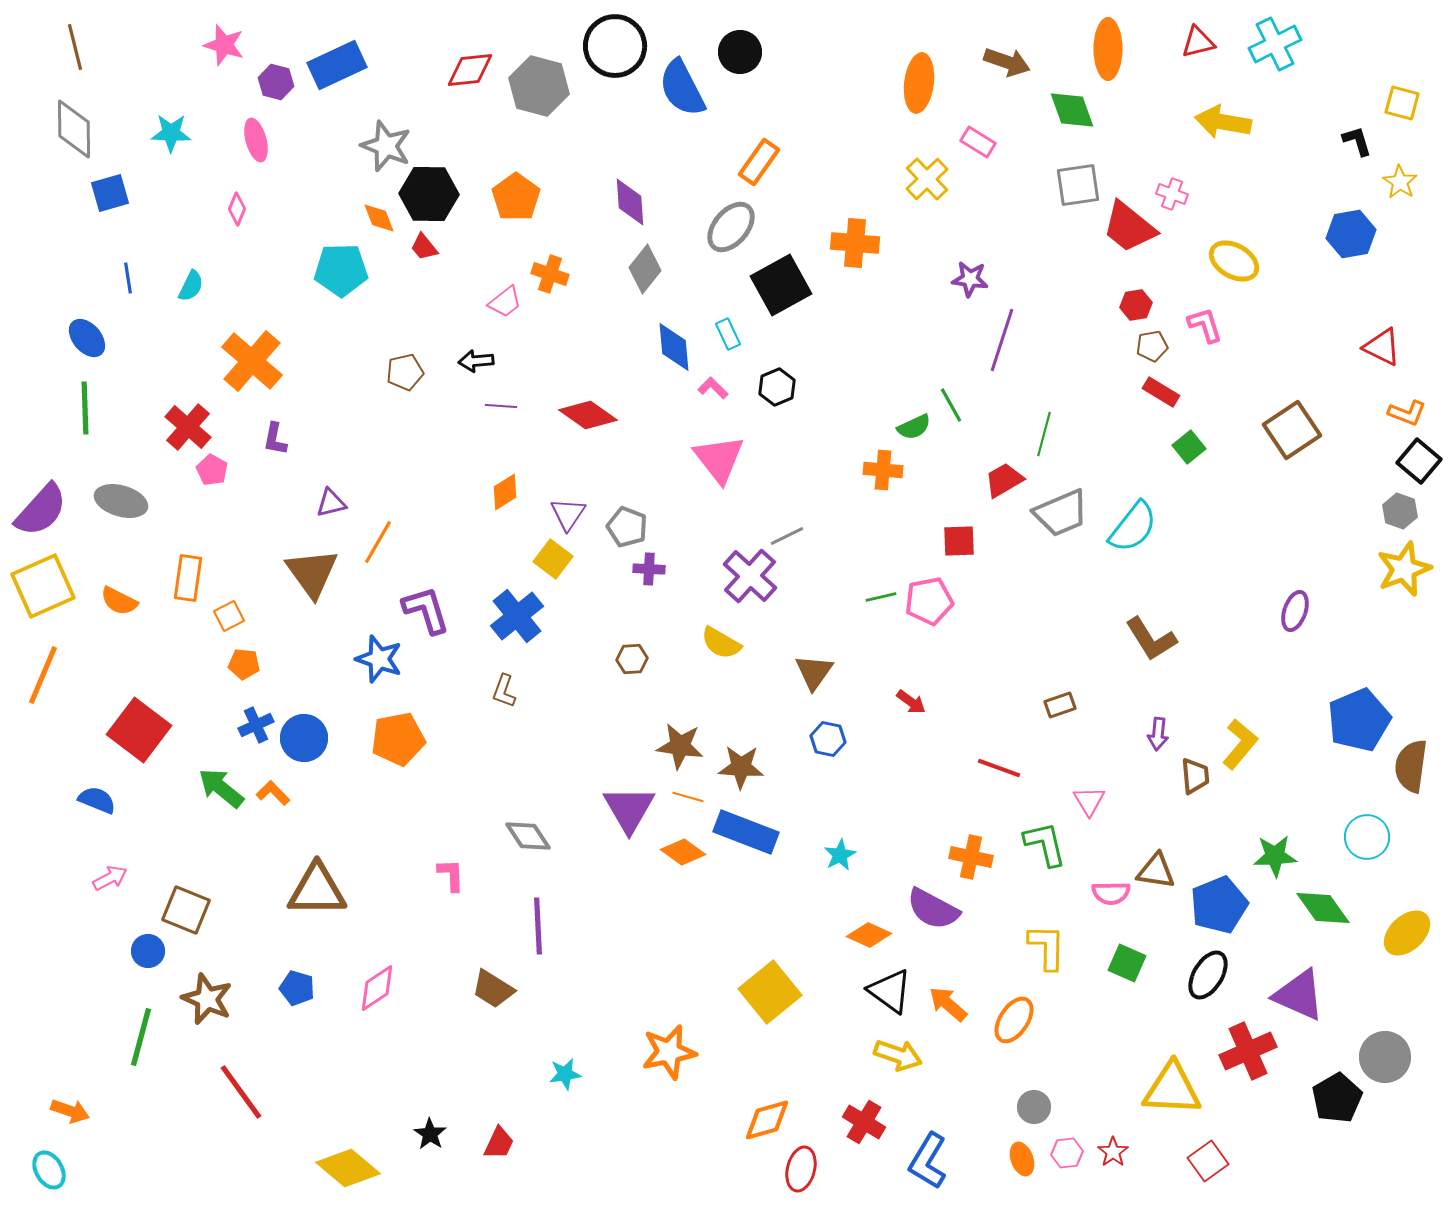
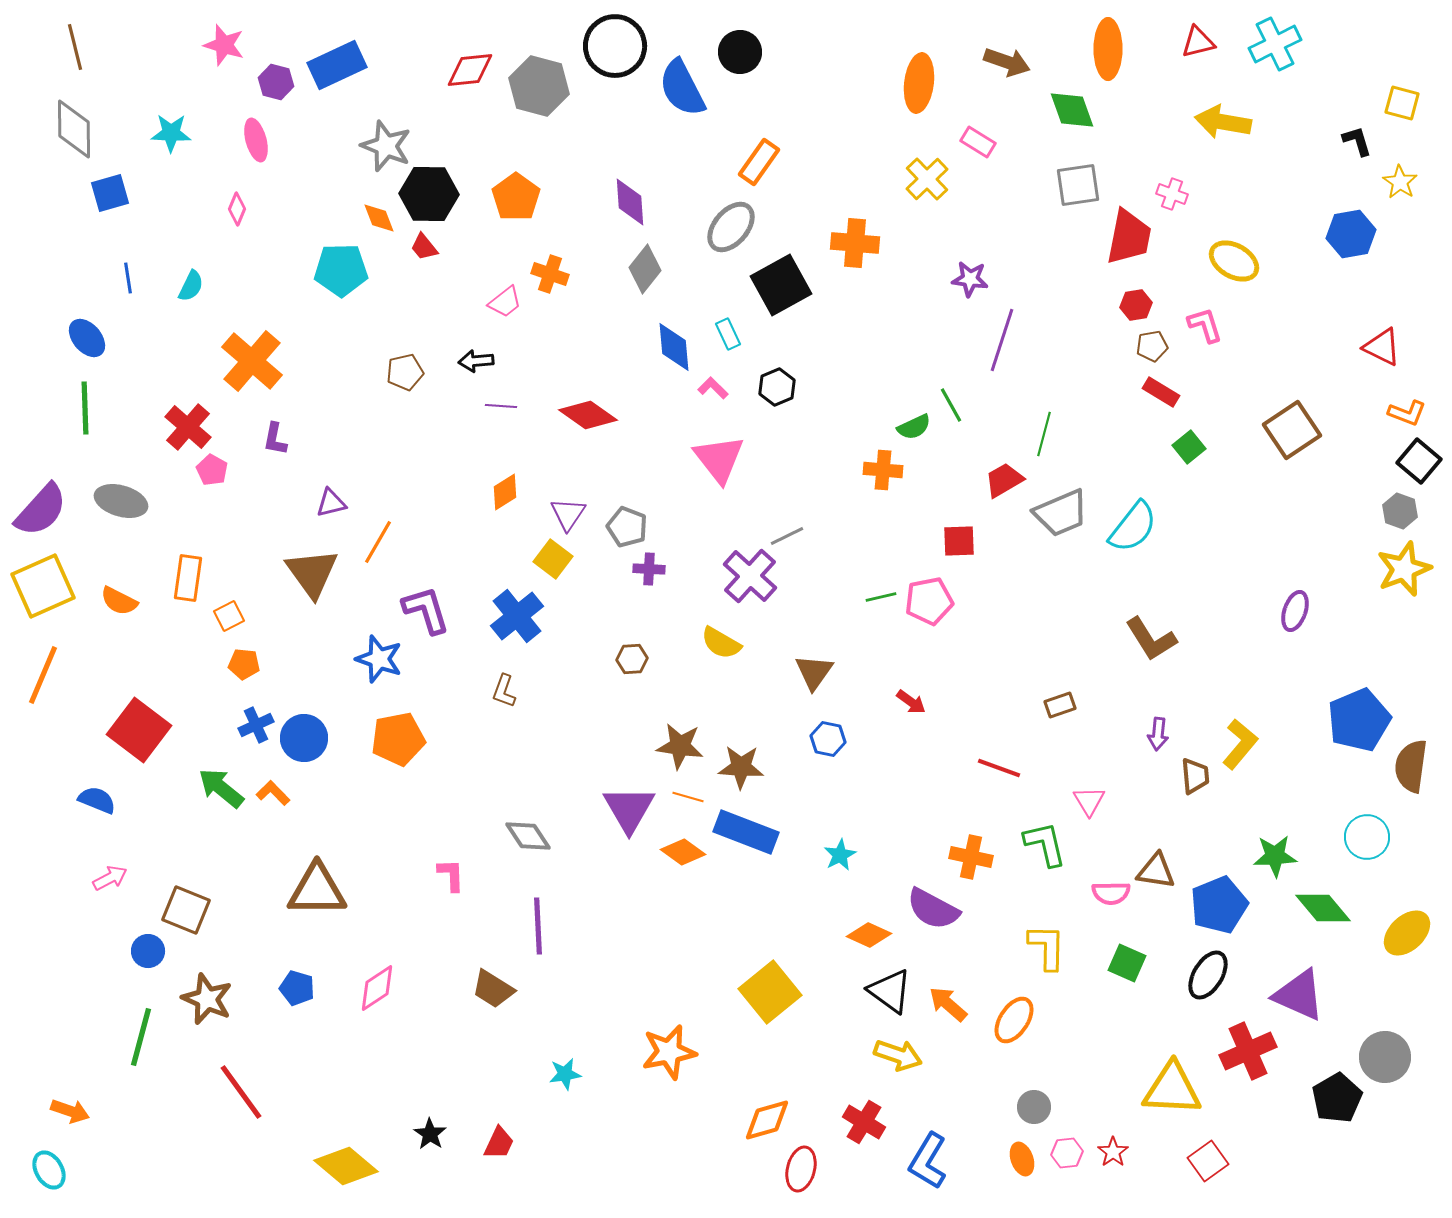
red trapezoid at (1129, 227): moved 10 px down; rotated 118 degrees counterclockwise
green diamond at (1323, 908): rotated 4 degrees counterclockwise
yellow diamond at (348, 1168): moved 2 px left, 2 px up
